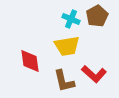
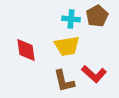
cyan cross: rotated 18 degrees counterclockwise
red diamond: moved 4 px left, 11 px up
